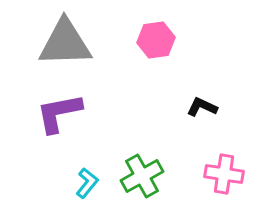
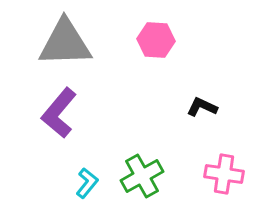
pink hexagon: rotated 12 degrees clockwise
purple L-shape: rotated 39 degrees counterclockwise
